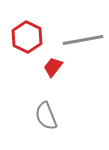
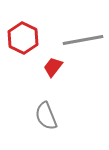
red hexagon: moved 4 px left, 1 px down
